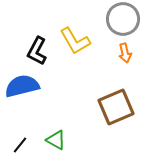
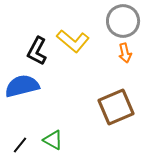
gray circle: moved 2 px down
yellow L-shape: moved 2 px left; rotated 20 degrees counterclockwise
green triangle: moved 3 px left
